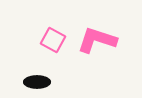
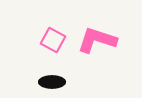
black ellipse: moved 15 px right
